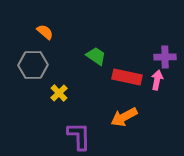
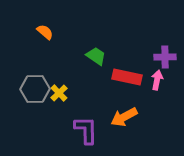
gray hexagon: moved 2 px right, 24 px down
purple L-shape: moved 7 px right, 6 px up
